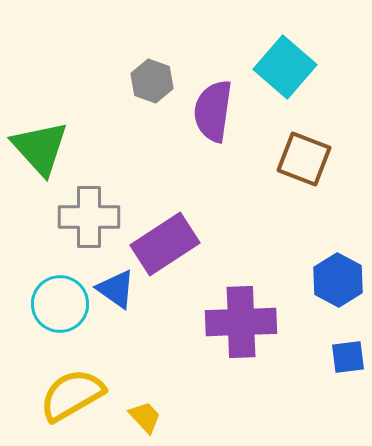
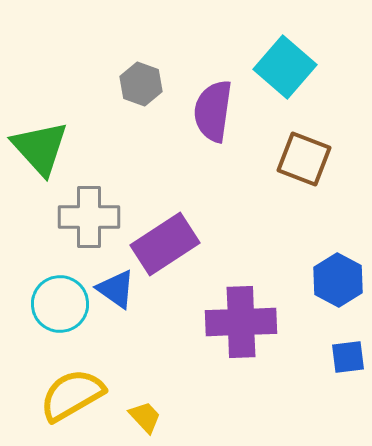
gray hexagon: moved 11 px left, 3 px down
